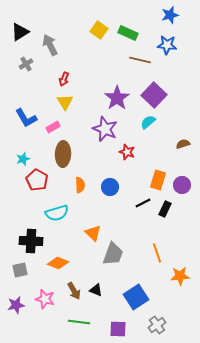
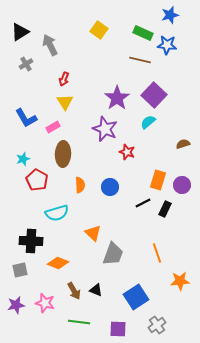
green rectangle at (128, 33): moved 15 px right
orange star at (180, 276): moved 5 px down
pink star at (45, 299): moved 4 px down
